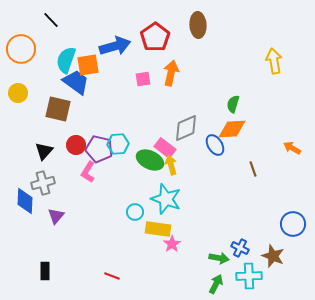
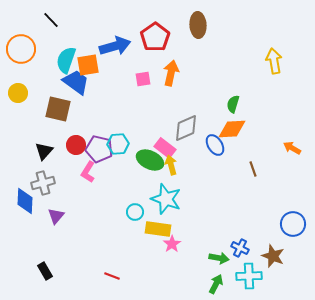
black rectangle at (45, 271): rotated 30 degrees counterclockwise
